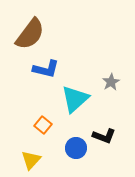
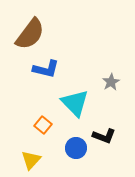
cyan triangle: moved 4 px down; rotated 32 degrees counterclockwise
